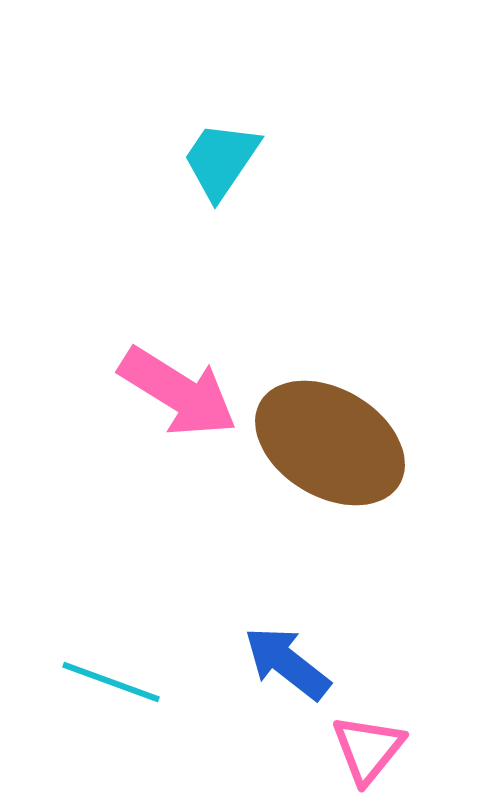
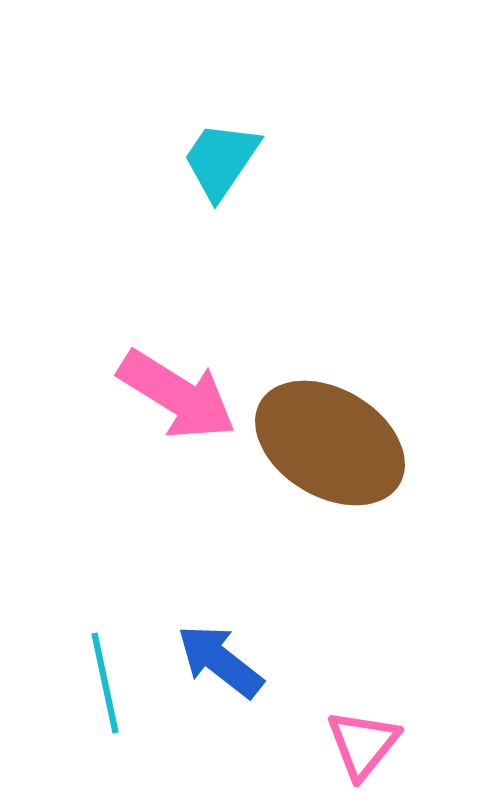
pink arrow: moved 1 px left, 3 px down
blue arrow: moved 67 px left, 2 px up
cyan line: moved 6 px left, 1 px down; rotated 58 degrees clockwise
pink triangle: moved 5 px left, 5 px up
